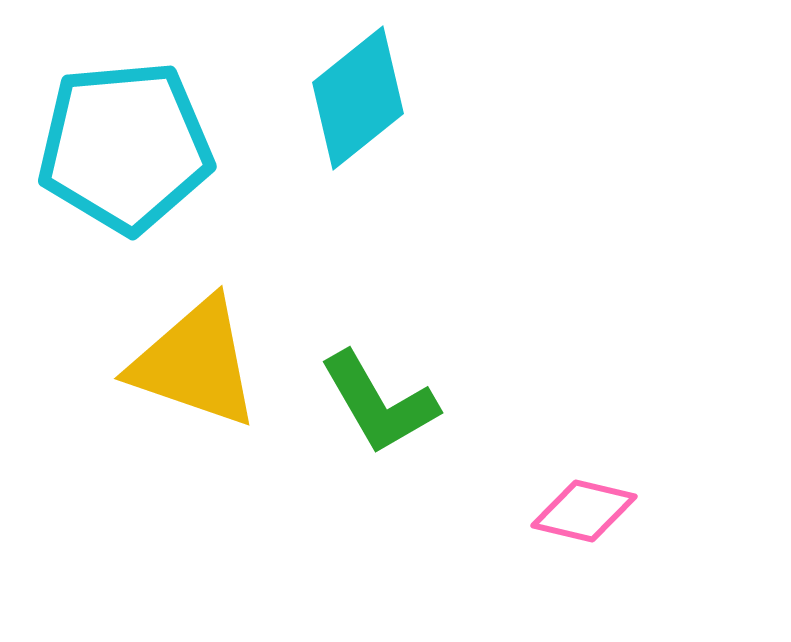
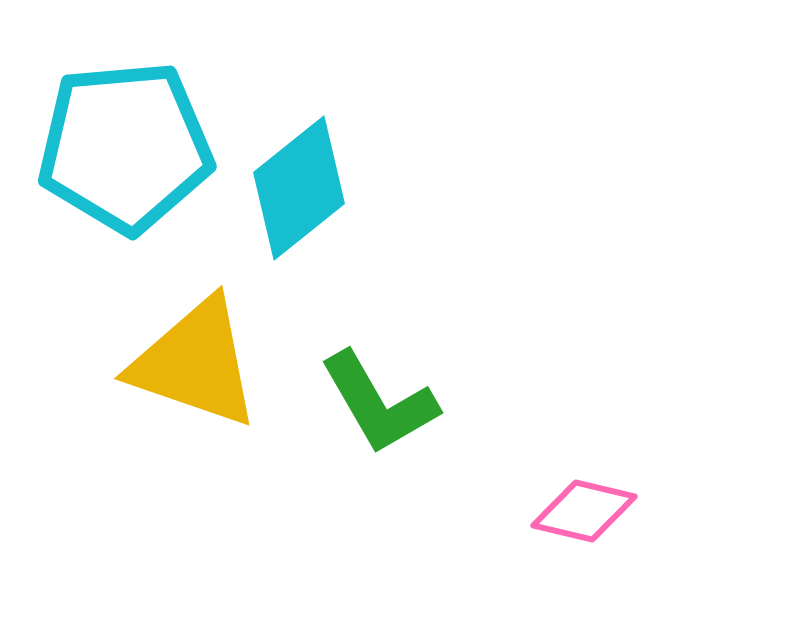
cyan diamond: moved 59 px left, 90 px down
